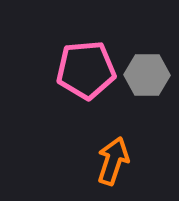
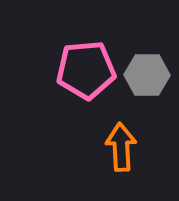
orange arrow: moved 8 px right, 14 px up; rotated 21 degrees counterclockwise
